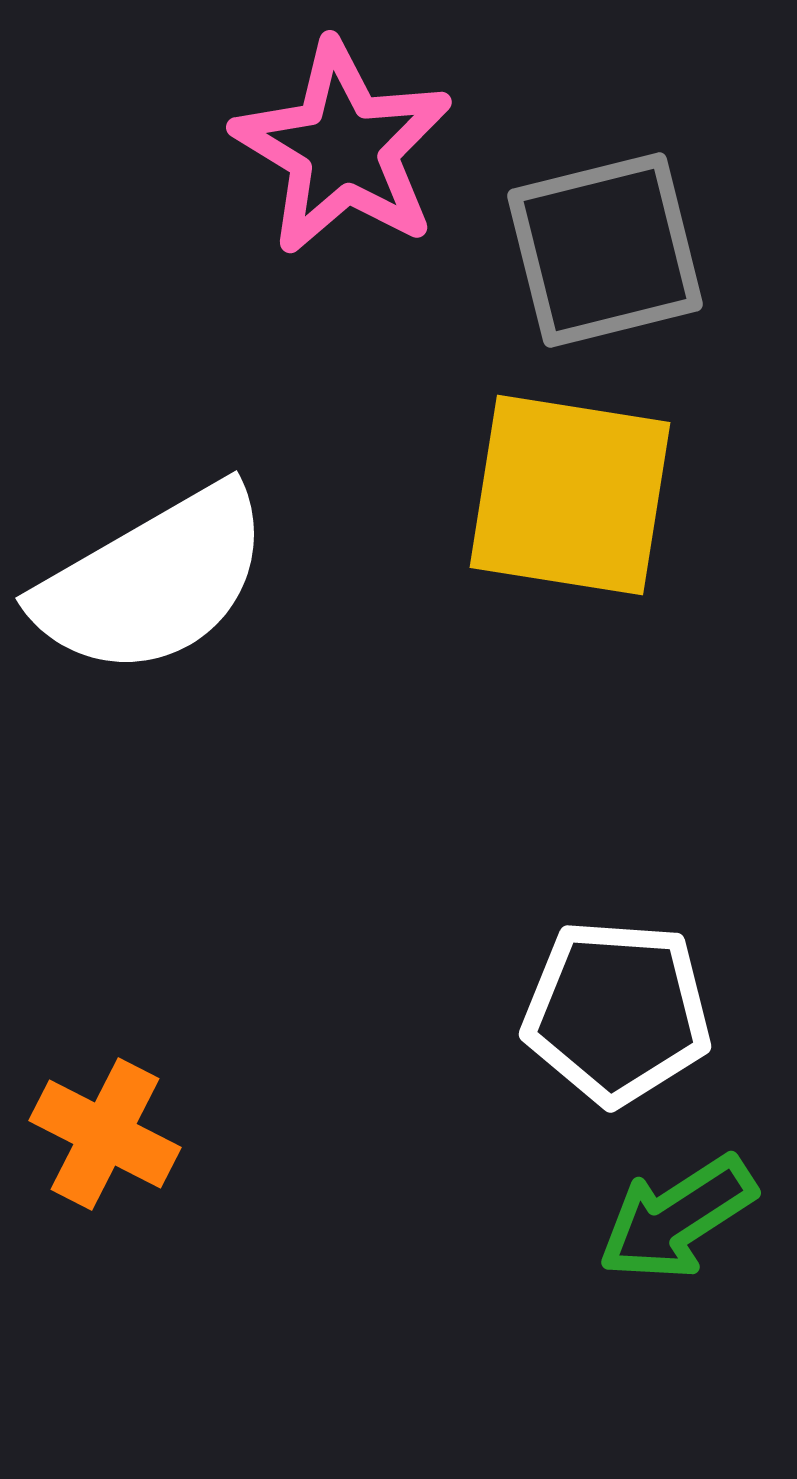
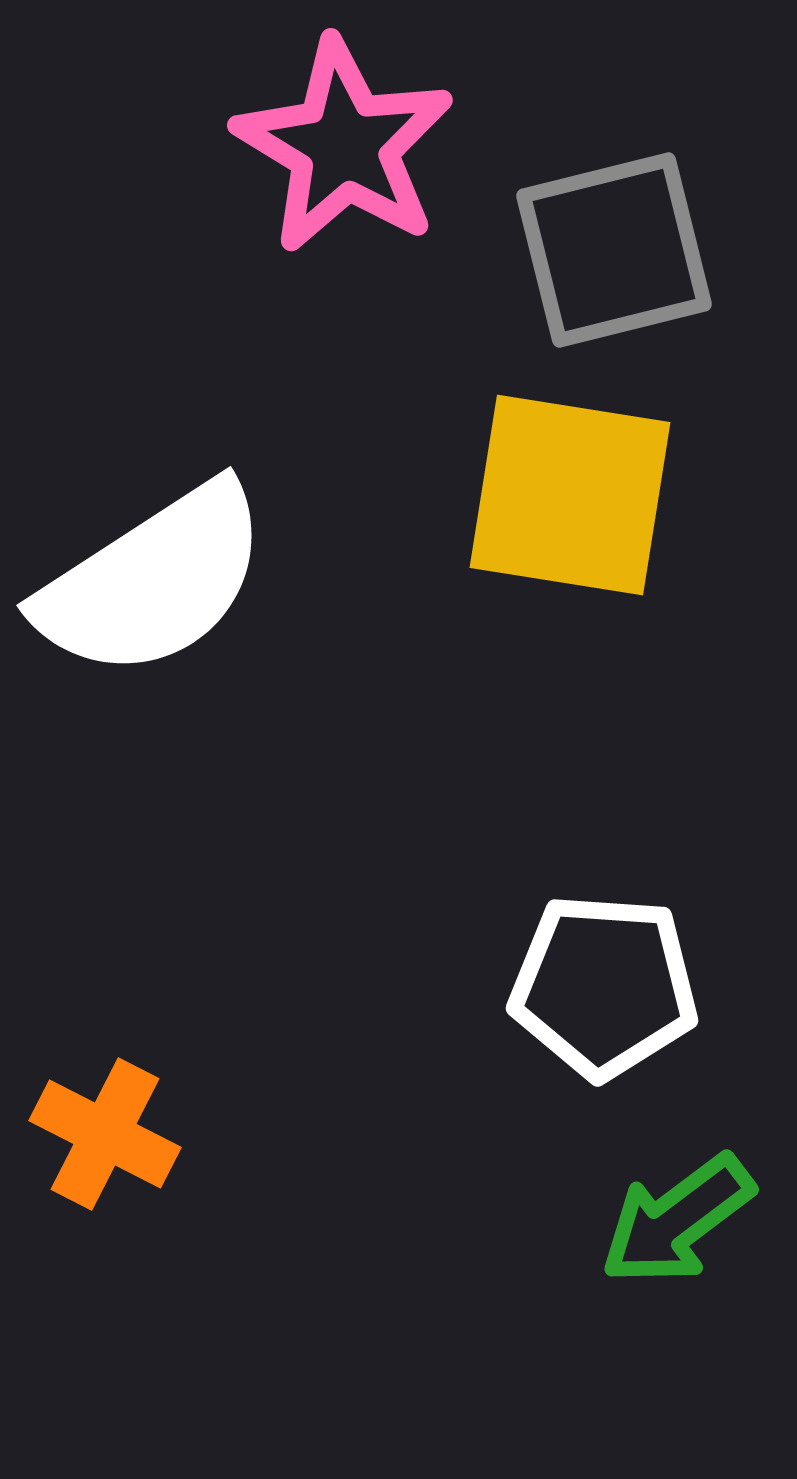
pink star: moved 1 px right, 2 px up
gray square: moved 9 px right
white semicircle: rotated 3 degrees counterclockwise
white pentagon: moved 13 px left, 26 px up
green arrow: moved 2 px down; rotated 4 degrees counterclockwise
